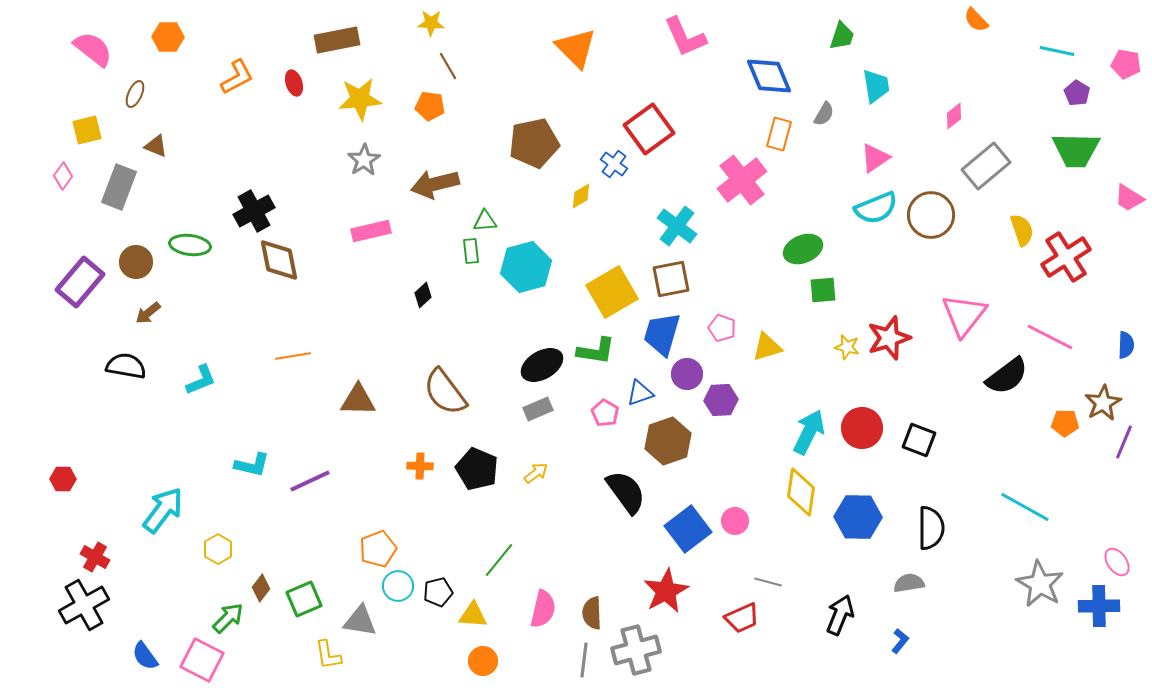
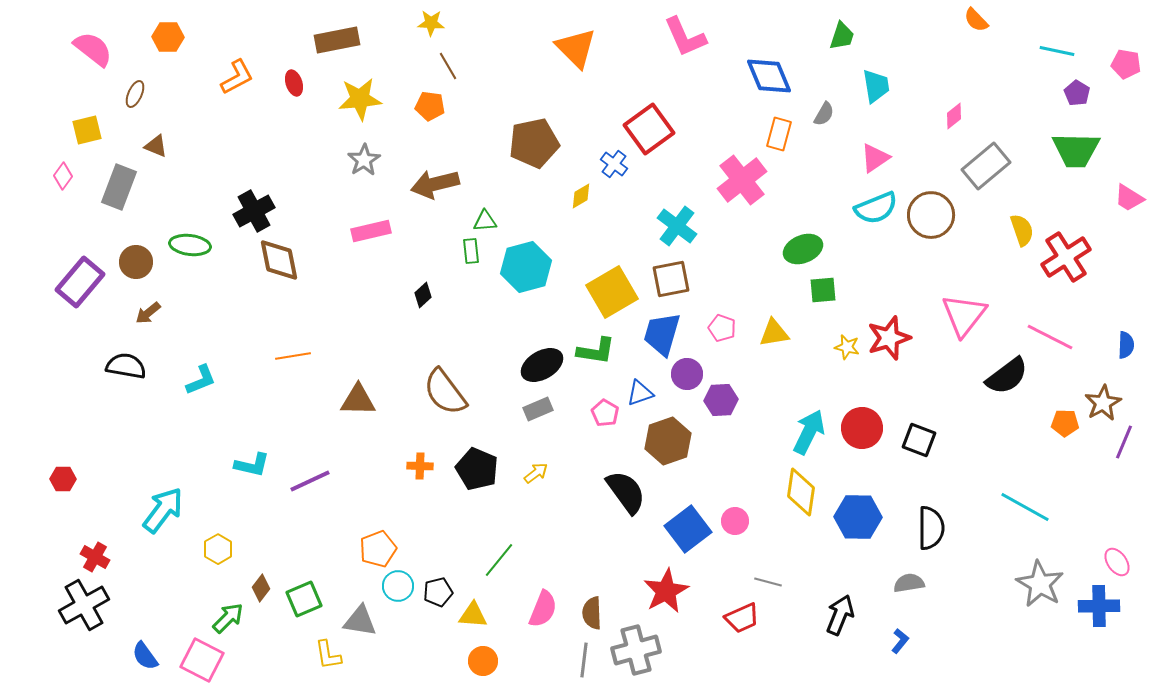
yellow triangle at (767, 347): moved 7 px right, 14 px up; rotated 8 degrees clockwise
pink semicircle at (543, 609): rotated 9 degrees clockwise
